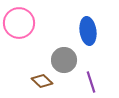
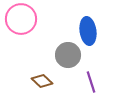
pink circle: moved 2 px right, 4 px up
gray circle: moved 4 px right, 5 px up
